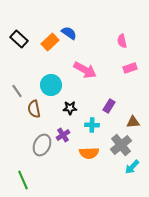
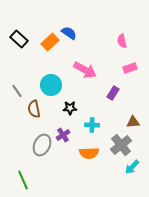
purple rectangle: moved 4 px right, 13 px up
